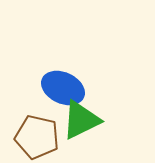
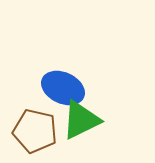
brown pentagon: moved 2 px left, 6 px up
